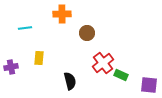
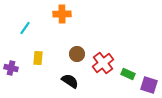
cyan line: rotated 48 degrees counterclockwise
brown circle: moved 10 px left, 21 px down
yellow rectangle: moved 1 px left
purple cross: moved 1 px down; rotated 24 degrees clockwise
green rectangle: moved 7 px right, 1 px up
black semicircle: rotated 42 degrees counterclockwise
purple square: rotated 12 degrees clockwise
